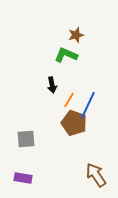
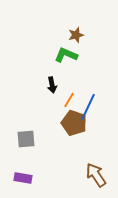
blue line: moved 2 px down
